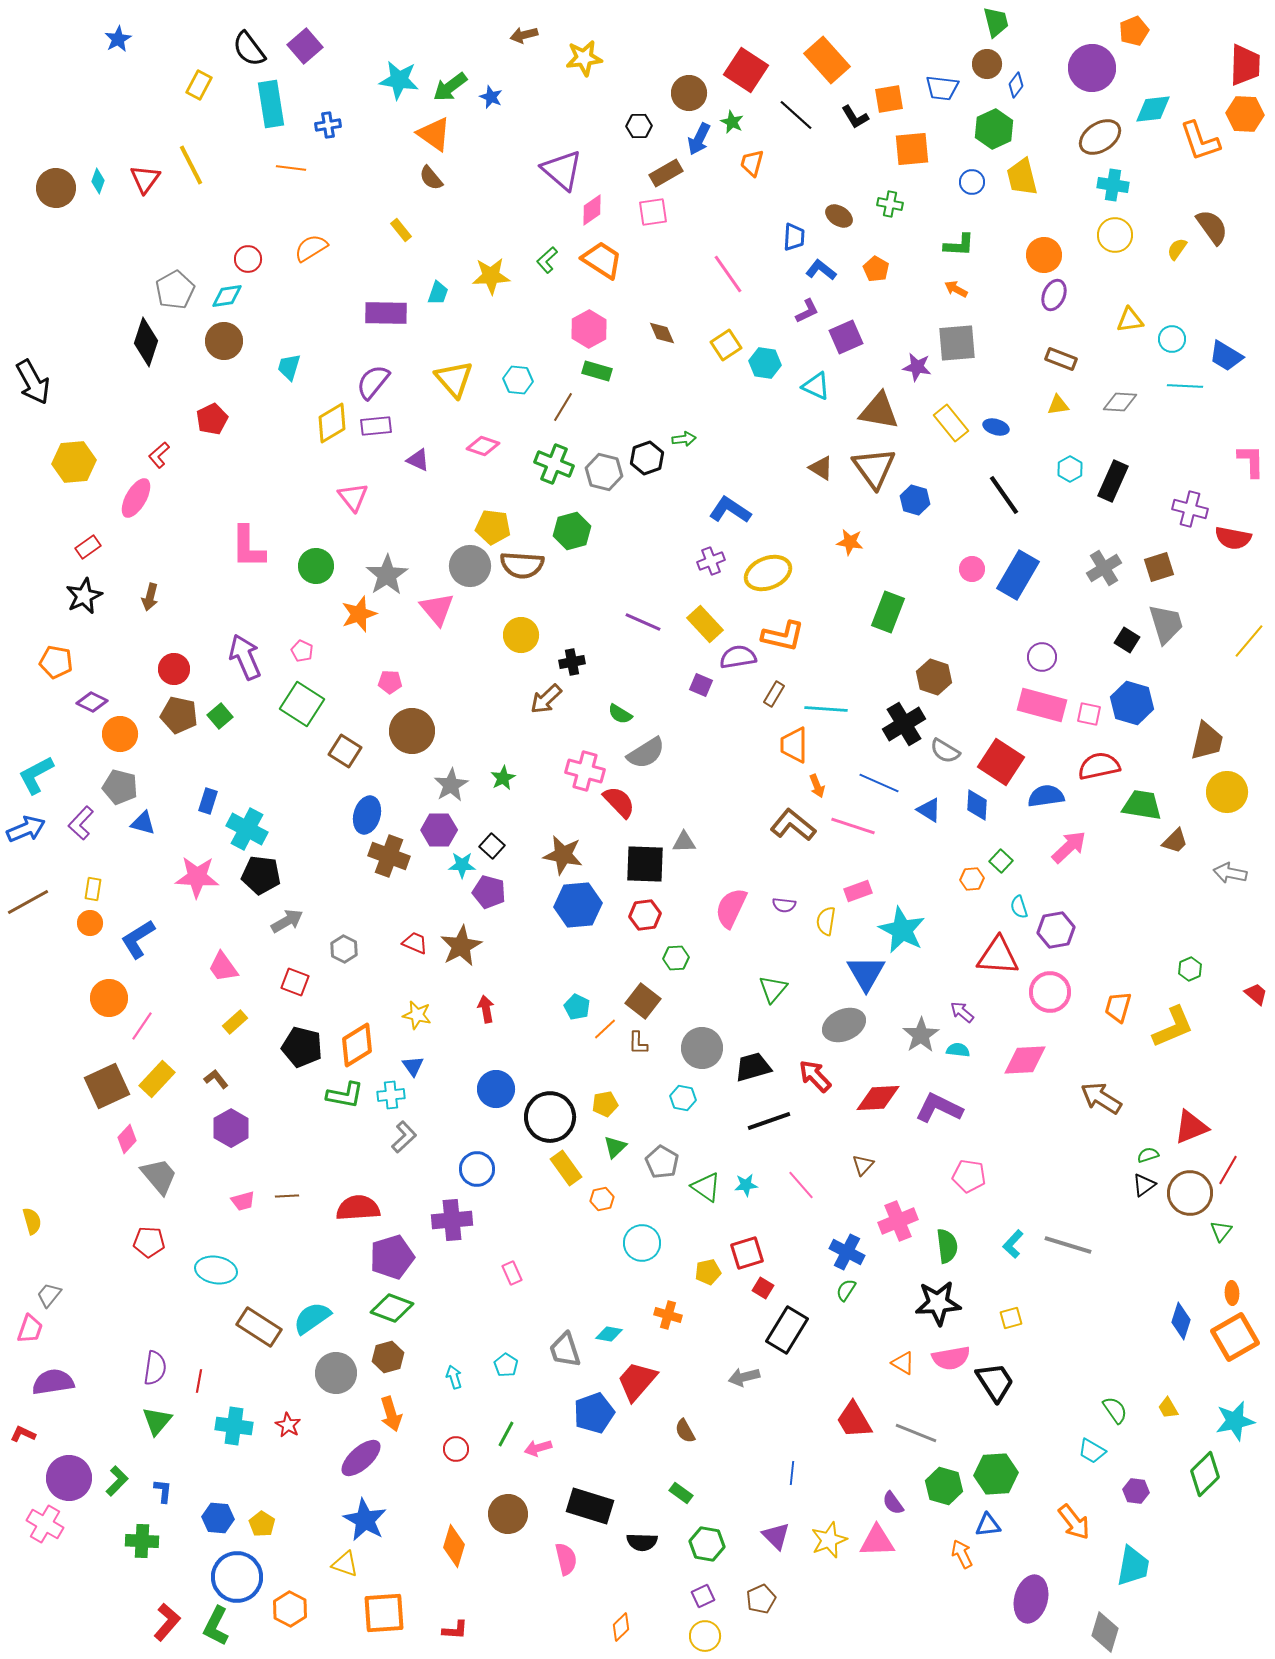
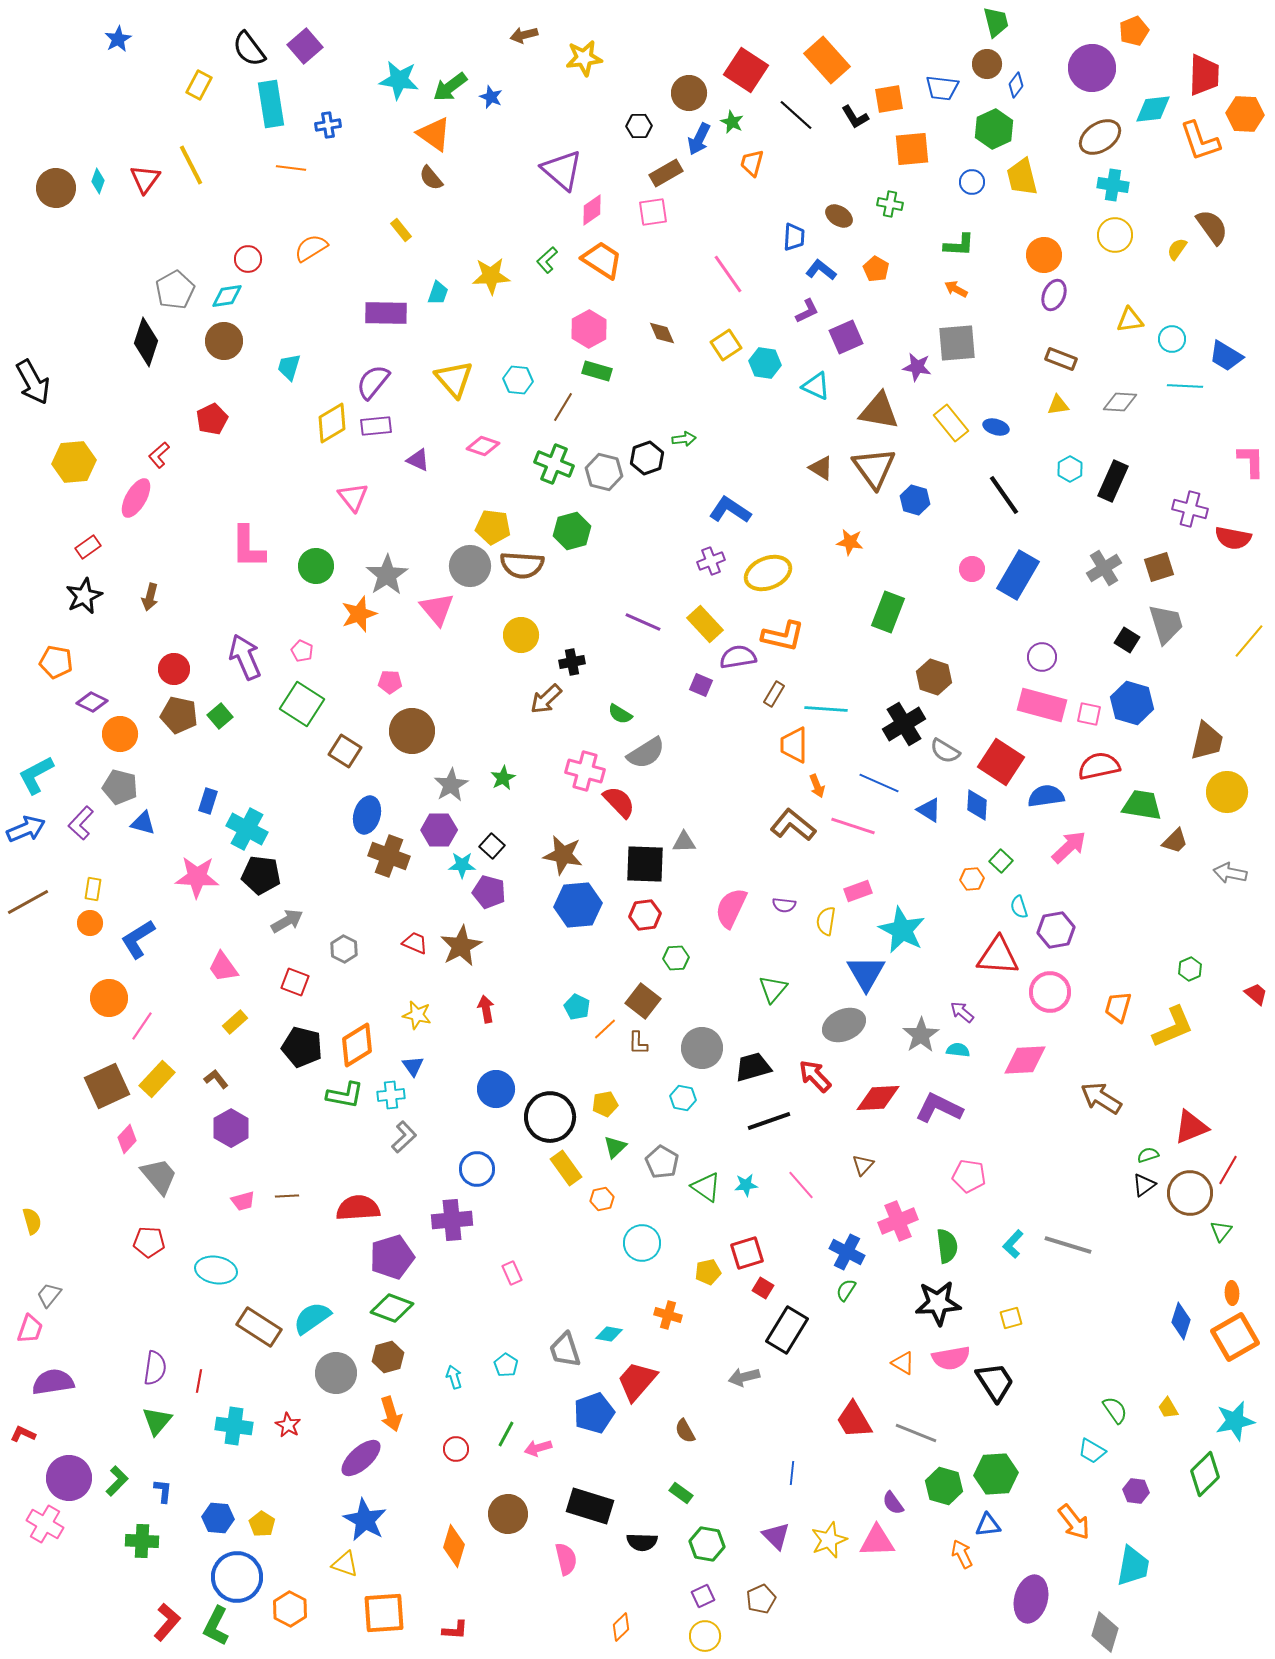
red trapezoid at (1245, 65): moved 41 px left, 10 px down
